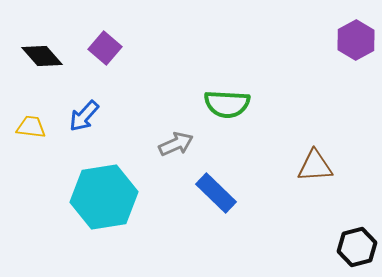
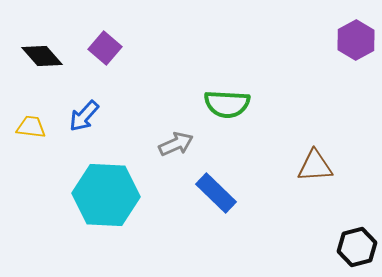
cyan hexagon: moved 2 px right, 2 px up; rotated 12 degrees clockwise
